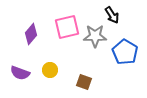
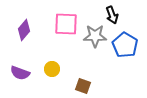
black arrow: rotated 12 degrees clockwise
pink square: moved 1 px left, 3 px up; rotated 15 degrees clockwise
purple diamond: moved 7 px left, 4 px up
blue pentagon: moved 7 px up
yellow circle: moved 2 px right, 1 px up
brown square: moved 1 px left, 4 px down
